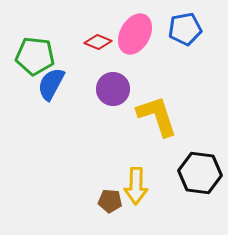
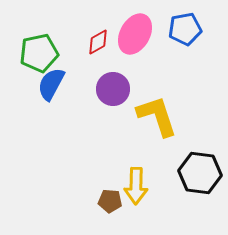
red diamond: rotated 52 degrees counterclockwise
green pentagon: moved 4 px right, 3 px up; rotated 18 degrees counterclockwise
